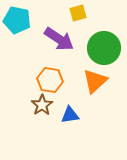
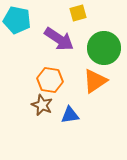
orange triangle: rotated 8 degrees clockwise
brown star: rotated 15 degrees counterclockwise
